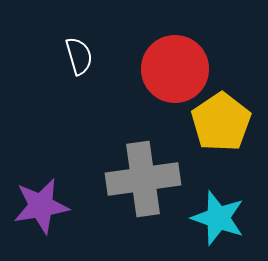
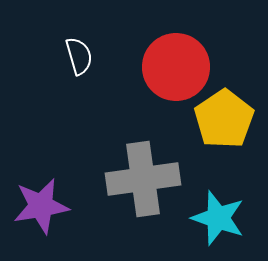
red circle: moved 1 px right, 2 px up
yellow pentagon: moved 3 px right, 3 px up
